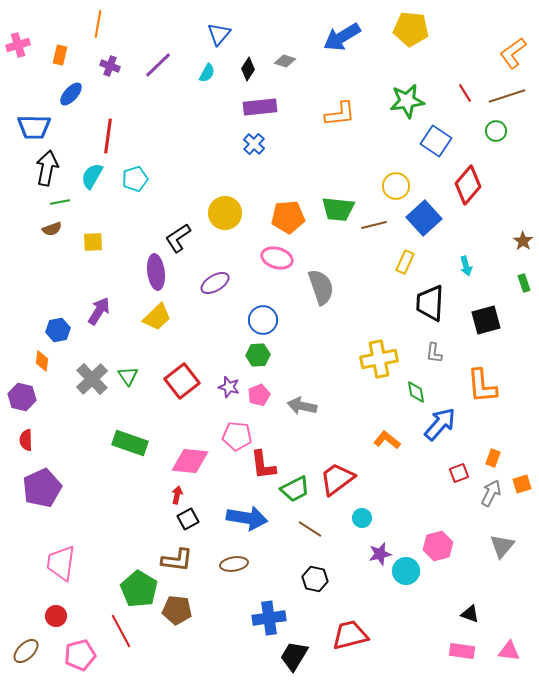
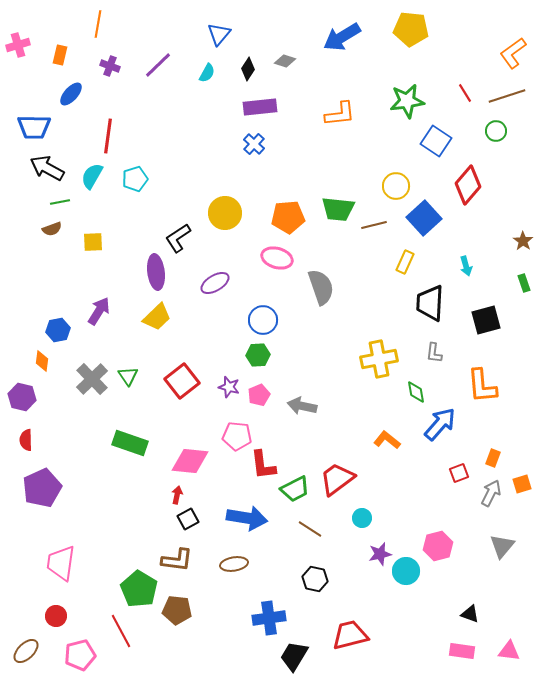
black arrow at (47, 168): rotated 72 degrees counterclockwise
